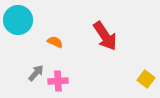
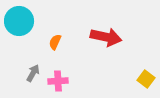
cyan circle: moved 1 px right, 1 px down
red arrow: moved 1 px right, 1 px down; rotated 44 degrees counterclockwise
orange semicircle: rotated 91 degrees counterclockwise
gray arrow: moved 3 px left; rotated 12 degrees counterclockwise
